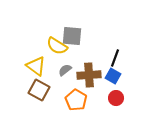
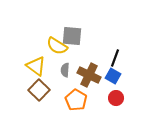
gray semicircle: rotated 48 degrees counterclockwise
brown cross: rotated 30 degrees clockwise
brown square: rotated 15 degrees clockwise
